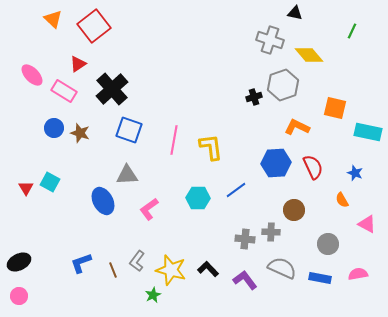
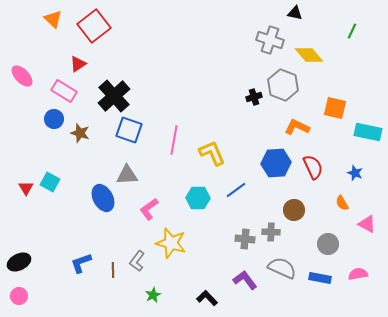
pink ellipse at (32, 75): moved 10 px left, 1 px down
gray hexagon at (283, 85): rotated 20 degrees counterclockwise
black cross at (112, 89): moved 2 px right, 7 px down
blue circle at (54, 128): moved 9 px up
yellow L-shape at (211, 147): moved 1 px right, 6 px down; rotated 16 degrees counterclockwise
orange semicircle at (342, 200): moved 3 px down
blue ellipse at (103, 201): moved 3 px up
black L-shape at (208, 269): moved 1 px left, 29 px down
brown line at (113, 270): rotated 21 degrees clockwise
yellow star at (171, 270): moved 27 px up
